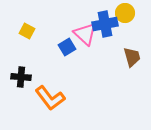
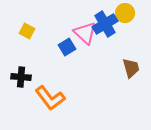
blue cross: rotated 20 degrees counterclockwise
pink triangle: moved 1 px up
brown trapezoid: moved 1 px left, 11 px down
